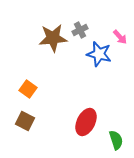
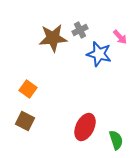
red ellipse: moved 1 px left, 5 px down
